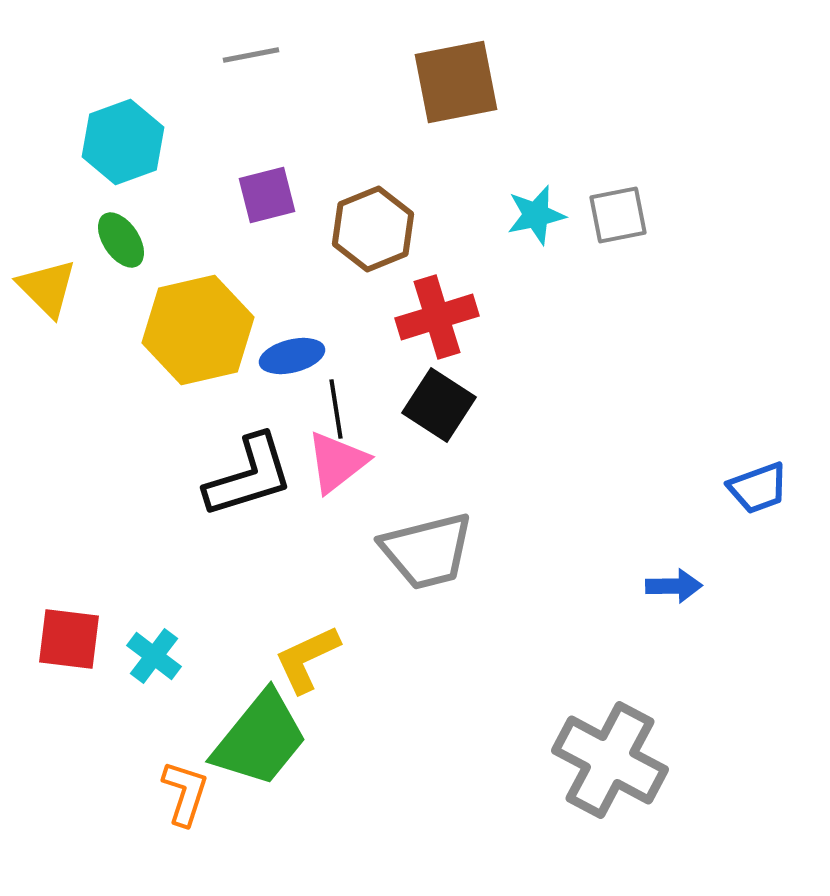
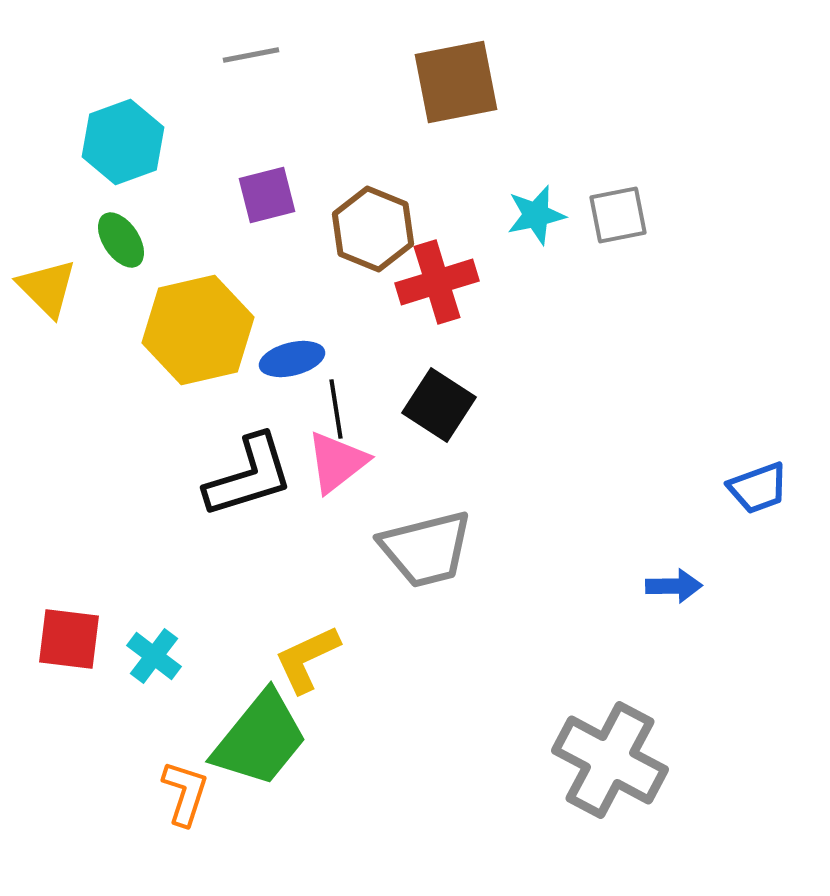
brown hexagon: rotated 16 degrees counterclockwise
red cross: moved 35 px up
blue ellipse: moved 3 px down
gray trapezoid: moved 1 px left, 2 px up
